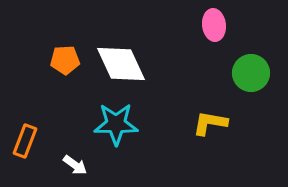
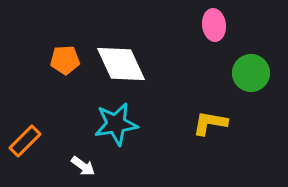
cyan star: rotated 9 degrees counterclockwise
orange rectangle: rotated 24 degrees clockwise
white arrow: moved 8 px right, 1 px down
